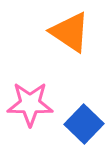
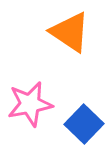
pink star: rotated 12 degrees counterclockwise
